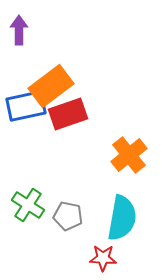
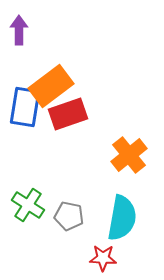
blue rectangle: moved 1 px left, 1 px down; rotated 69 degrees counterclockwise
gray pentagon: moved 1 px right
